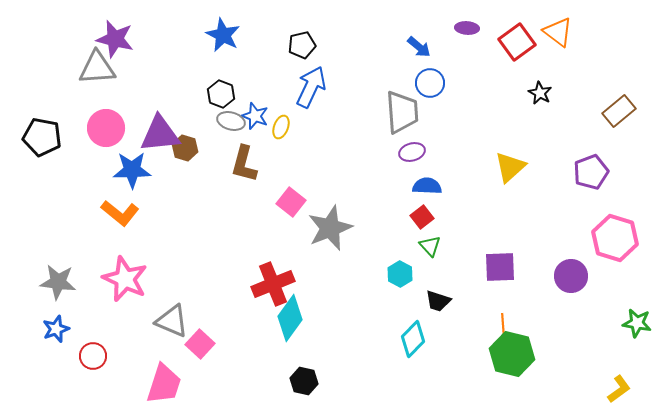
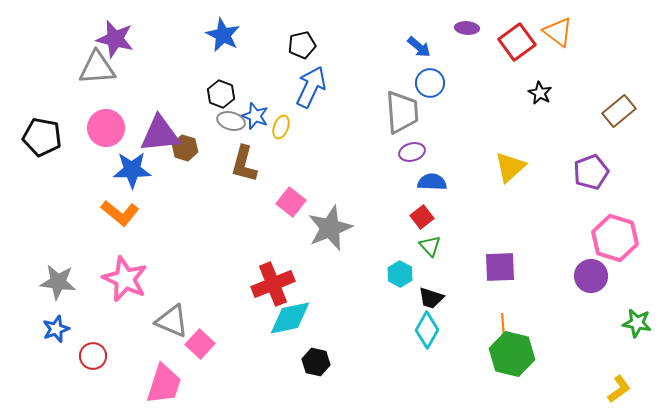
blue semicircle at (427, 186): moved 5 px right, 4 px up
purple circle at (571, 276): moved 20 px right
black trapezoid at (438, 301): moved 7 px left, 3 px up
cyan diamond at (290, 318): rotated 42 degrees clockwise
cyan diamond at (413, 339): moved 14 px right, 9 px up; rotated 15 degrees counterclockwise
black hexagon at (304, 381): moved 12 px right, 19 px up
